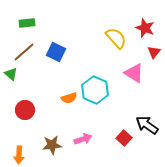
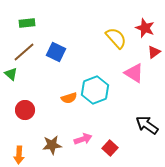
red triangle: rotated 16 degrees clockwise
cyan hexagon: rotated 16 degrees clockwise
red square: moved 14 px left, 10 px down
